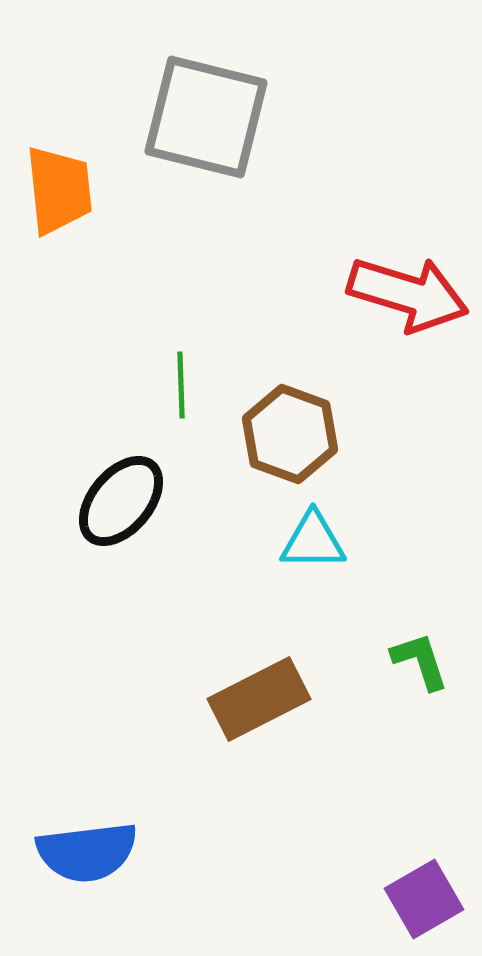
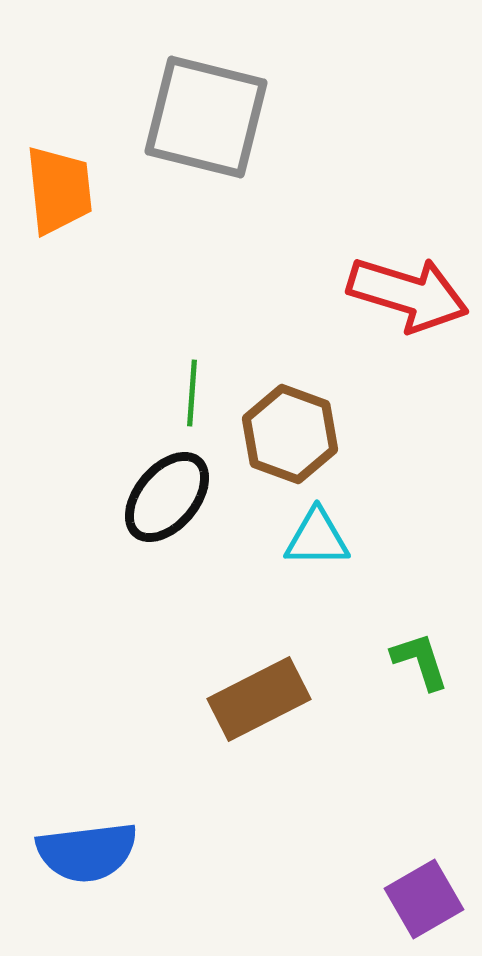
green line: moved 11 px right, 8 px down; rotated 6 degrees clockwise
black ellipse: moved 46 px right, 4 px up
cyan triangle: moved 4 px right, 3 px up
